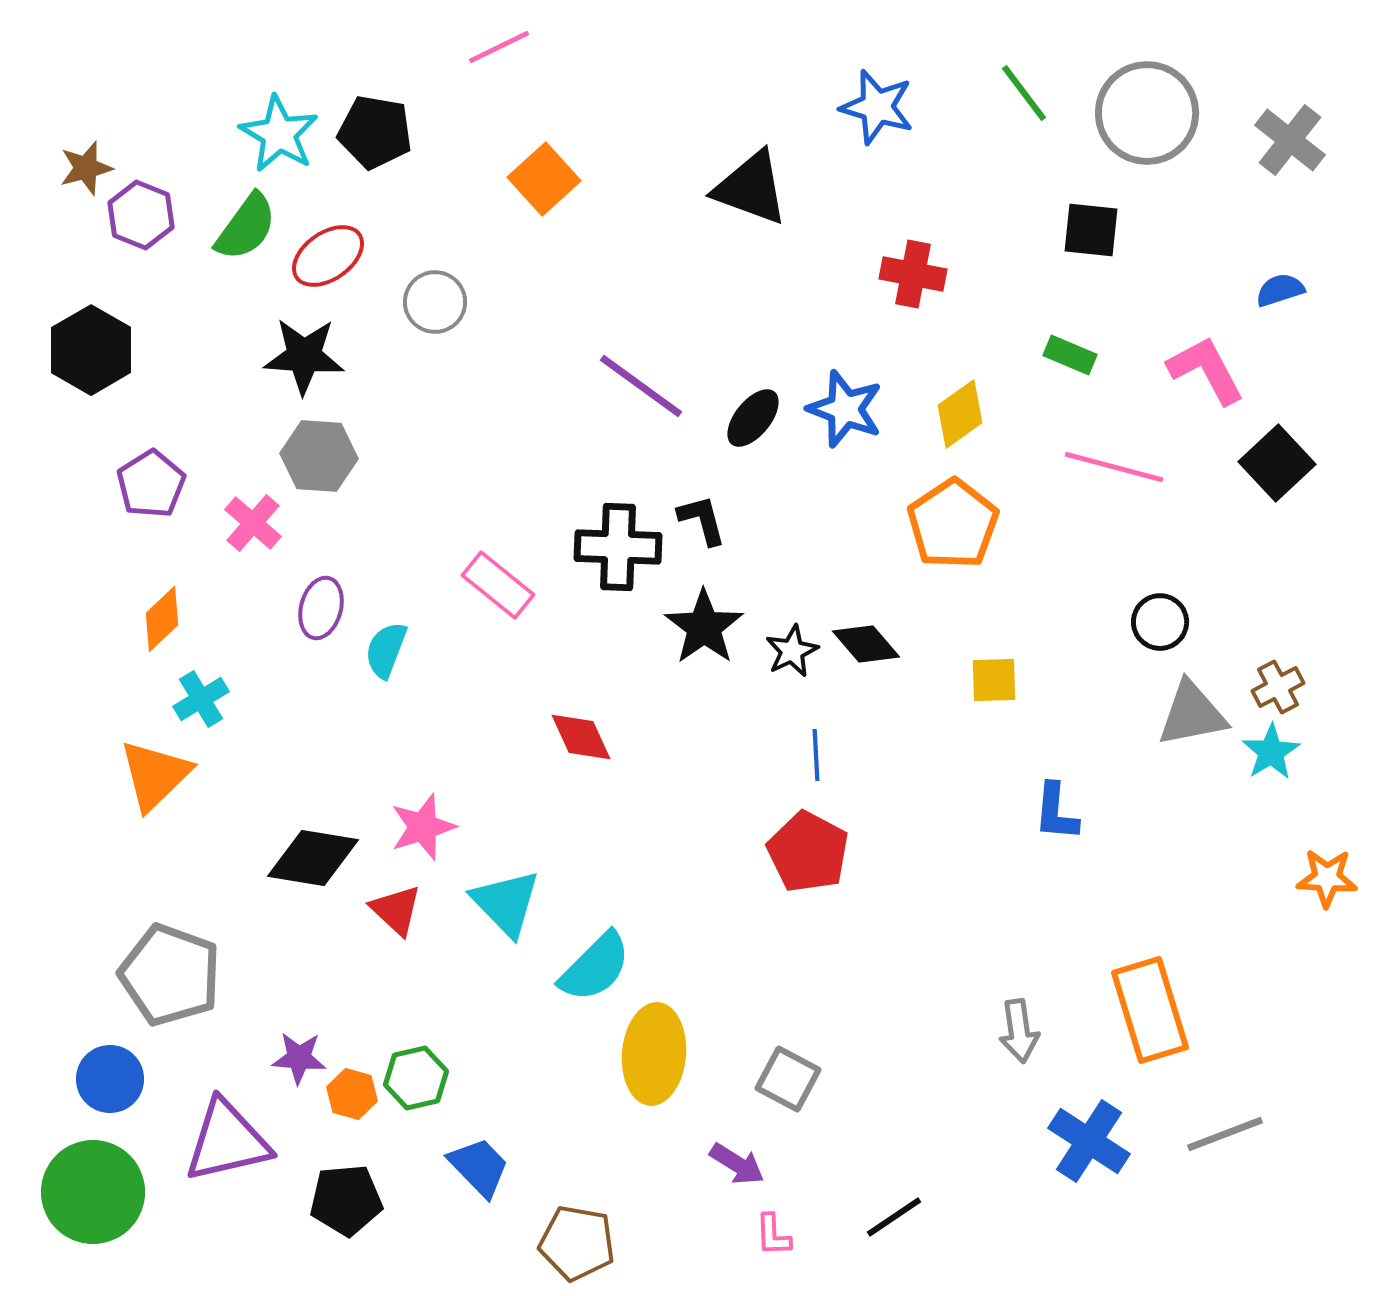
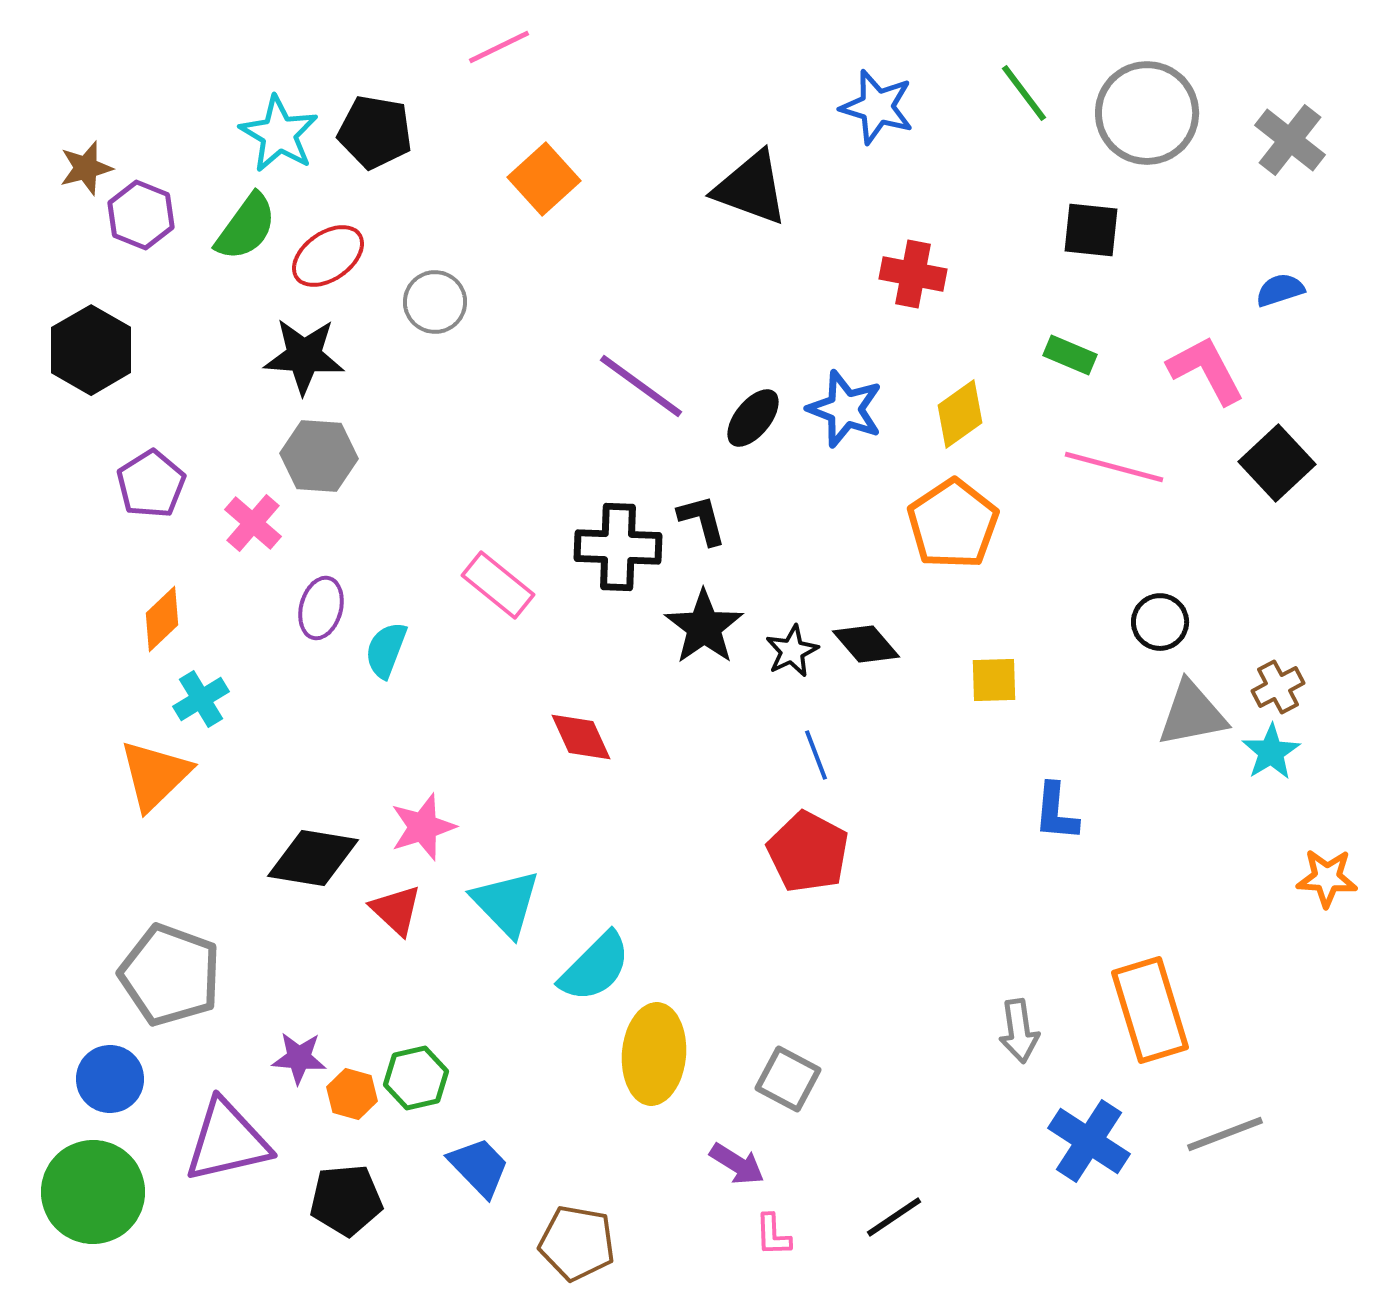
blue line at (816, 755): rotated 18 degrees counterclockwise
